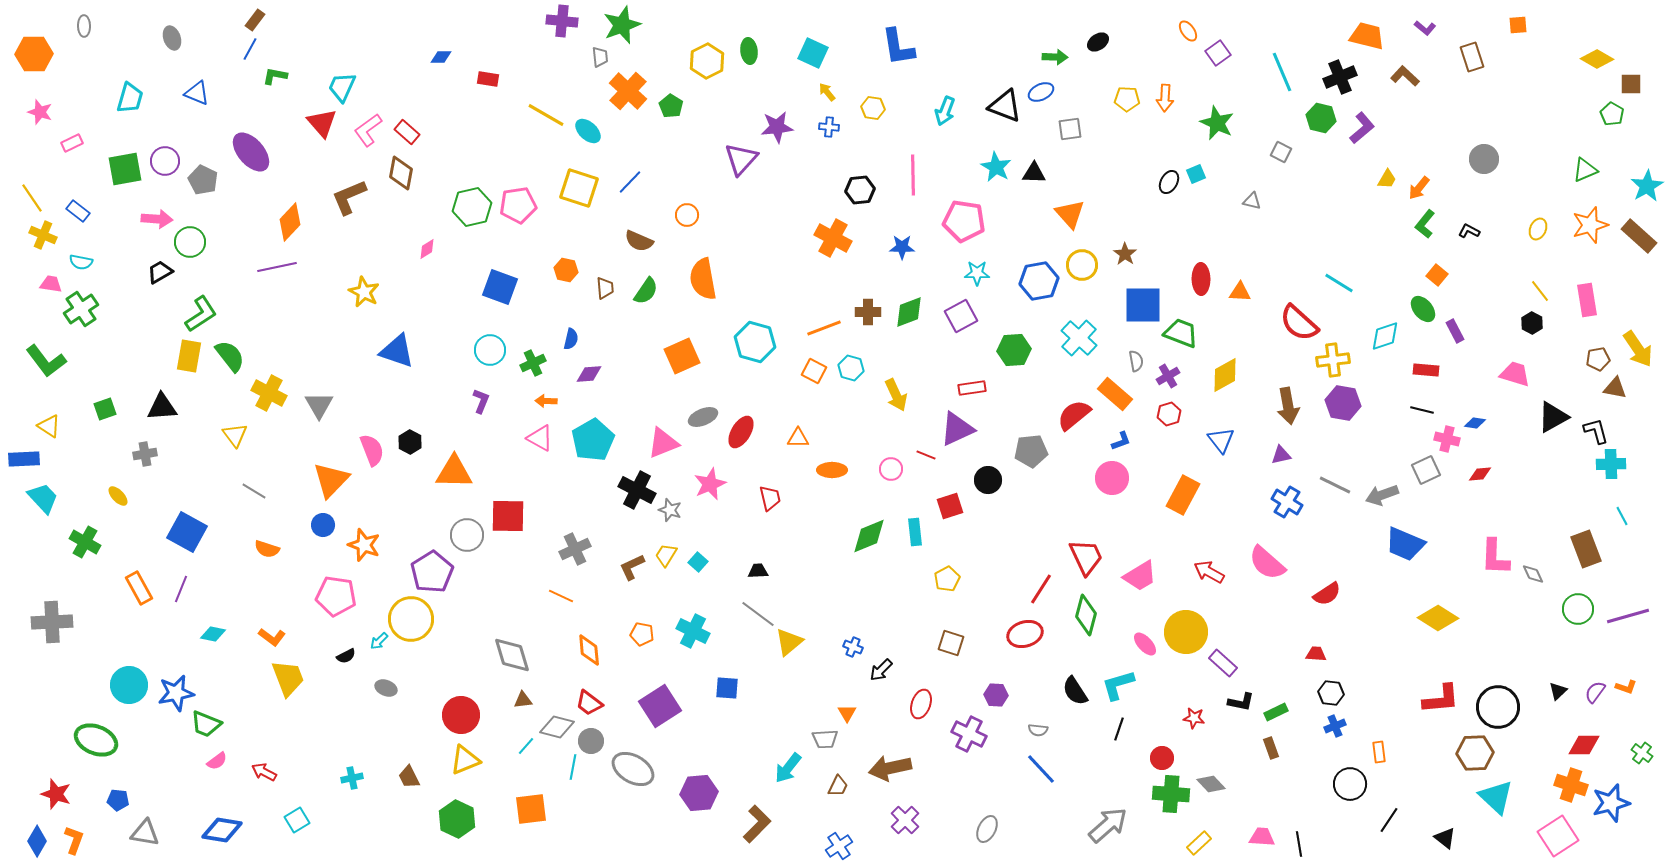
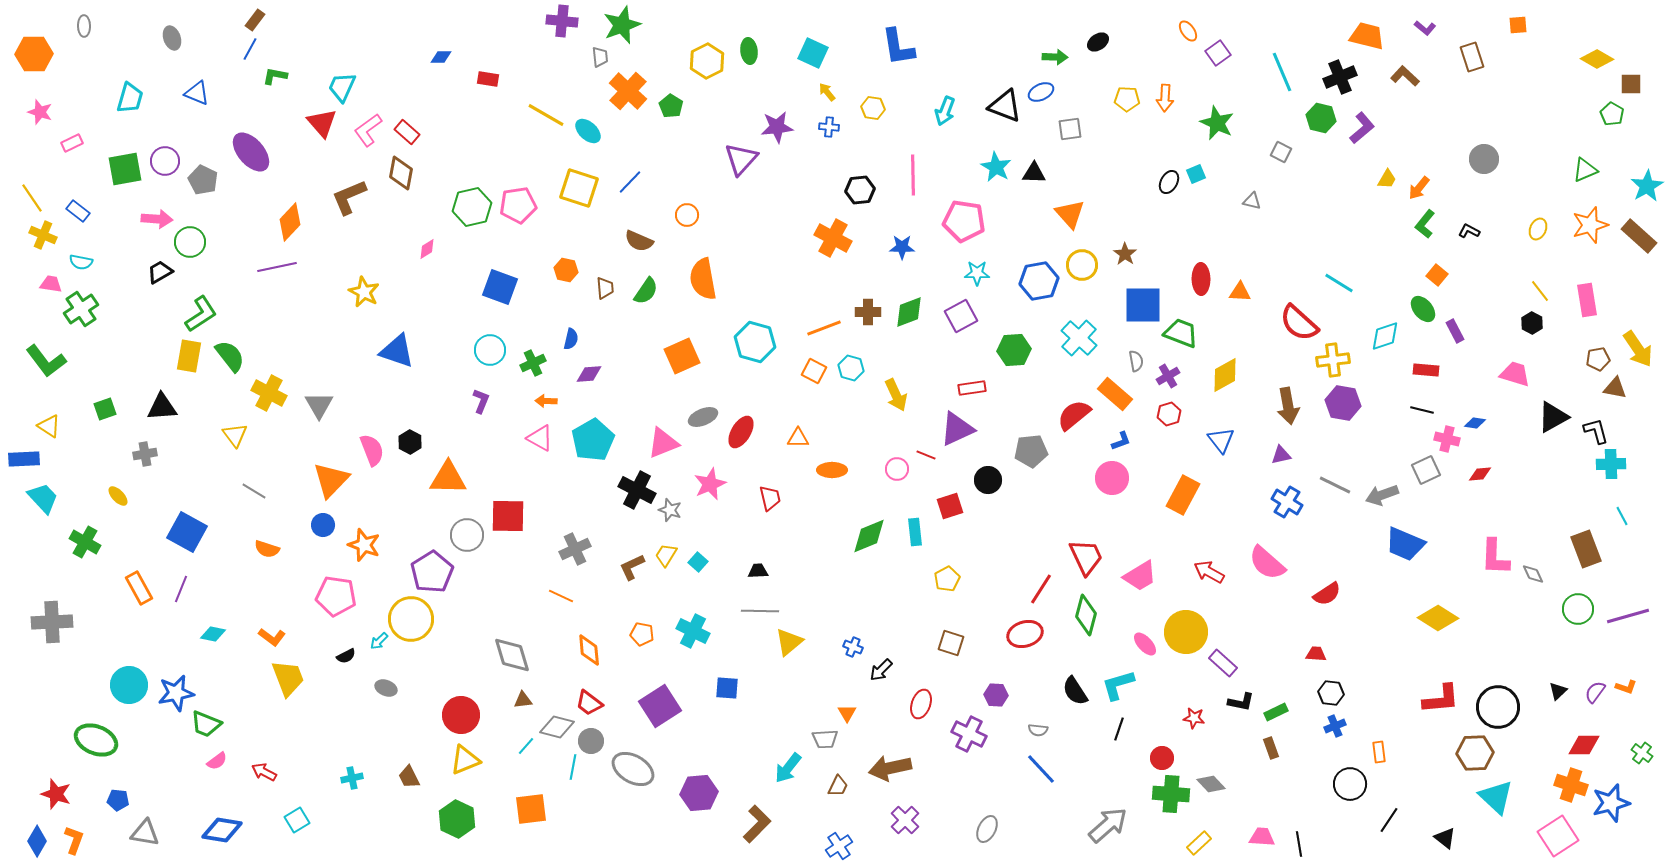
pink circle at (891, 469): moved 6 px right
orange triangle at (454, 472): moved 6 px left, 6 px down
gray line at (758, 614): moved 2 px right, 3 px up; rotated 36 degrees counterclockwise
